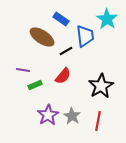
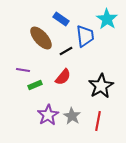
brown ellipse: moved 1 px left, 1 px down; rotated 15 degrees clockwise
red semicircle: moved 1 px down
